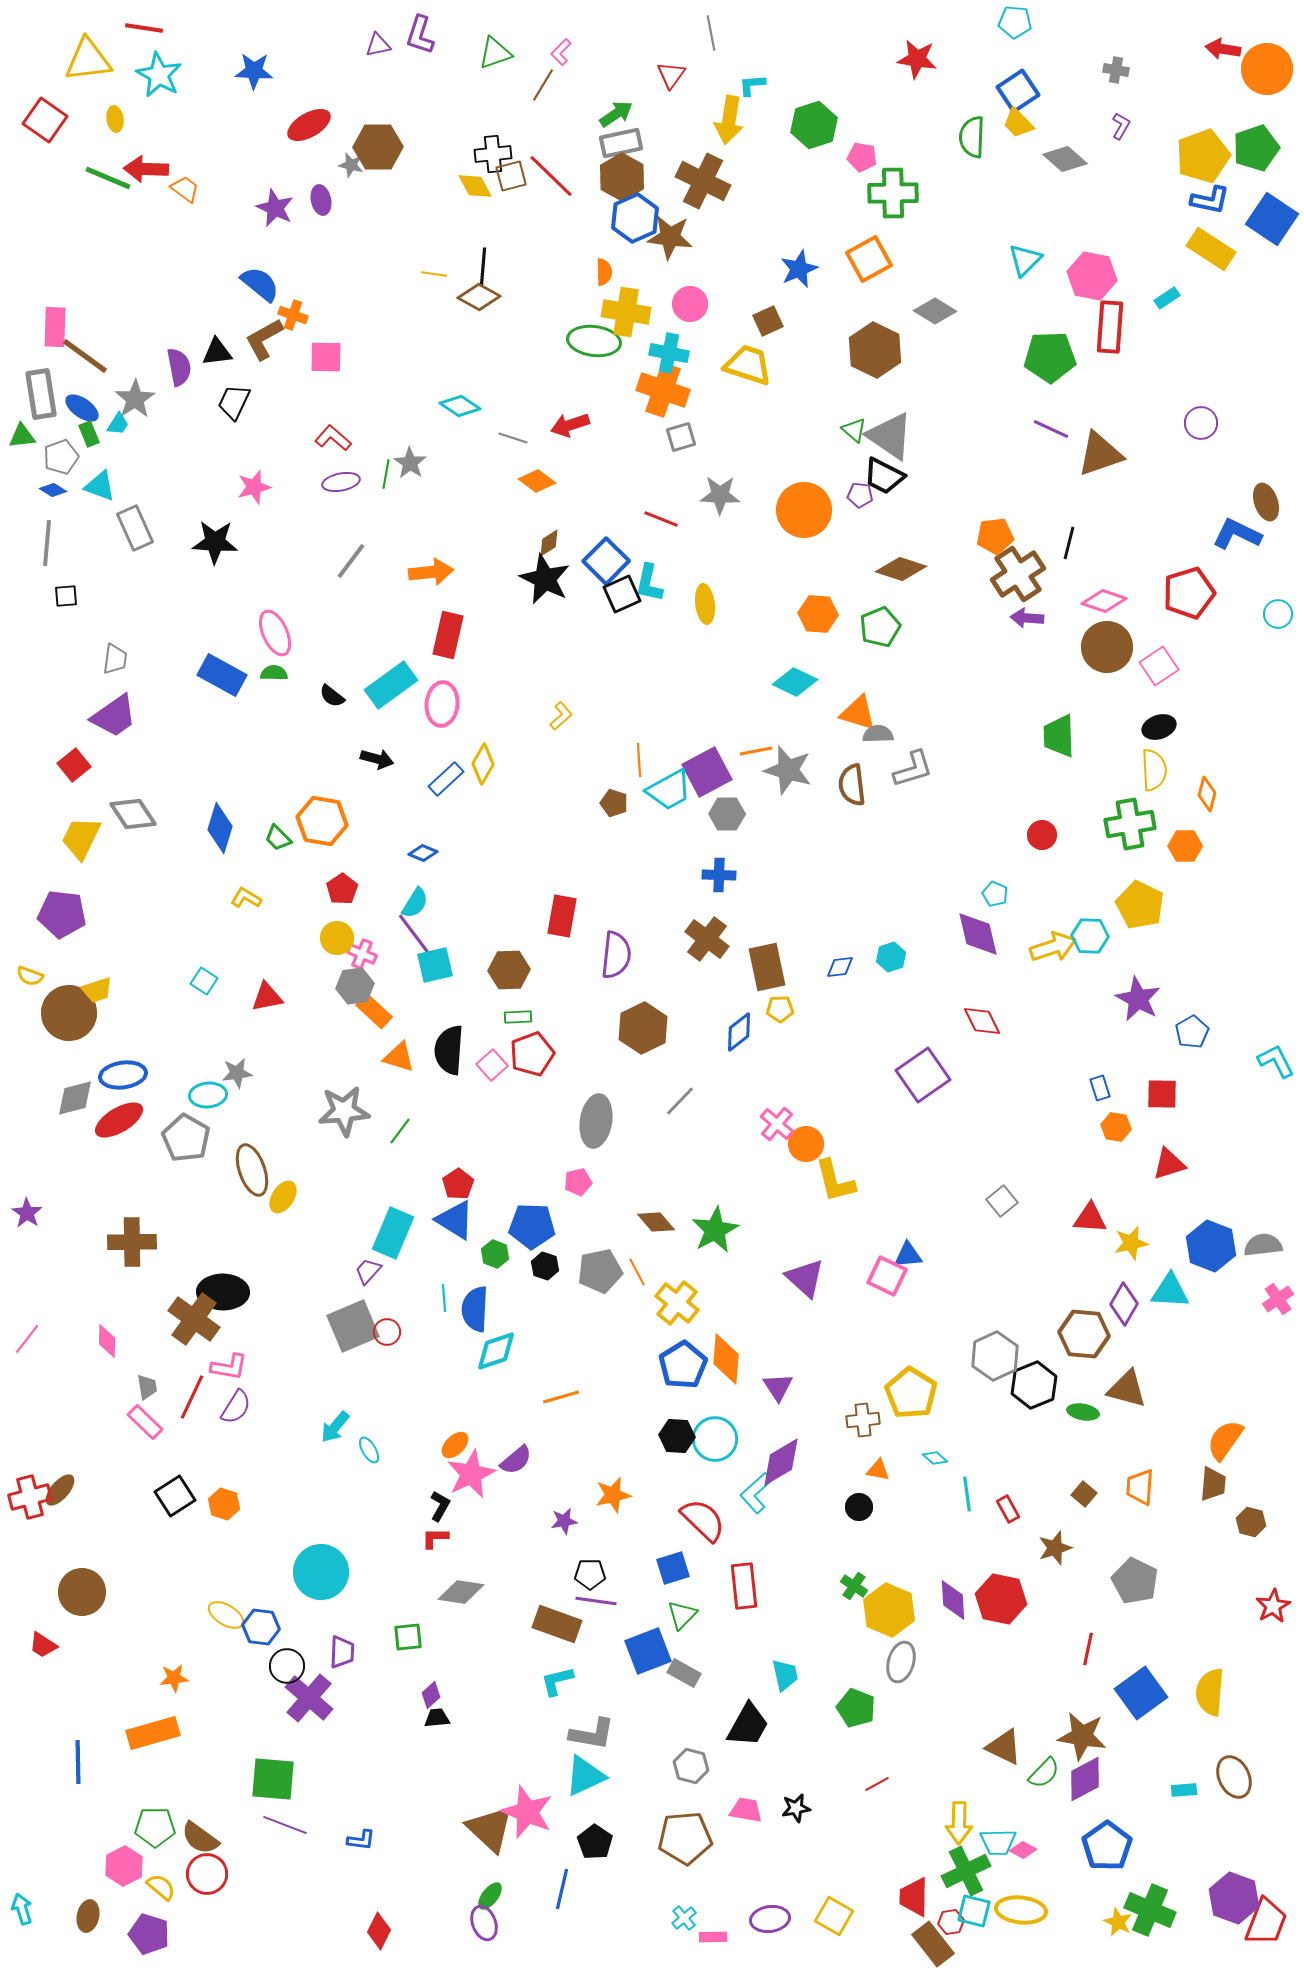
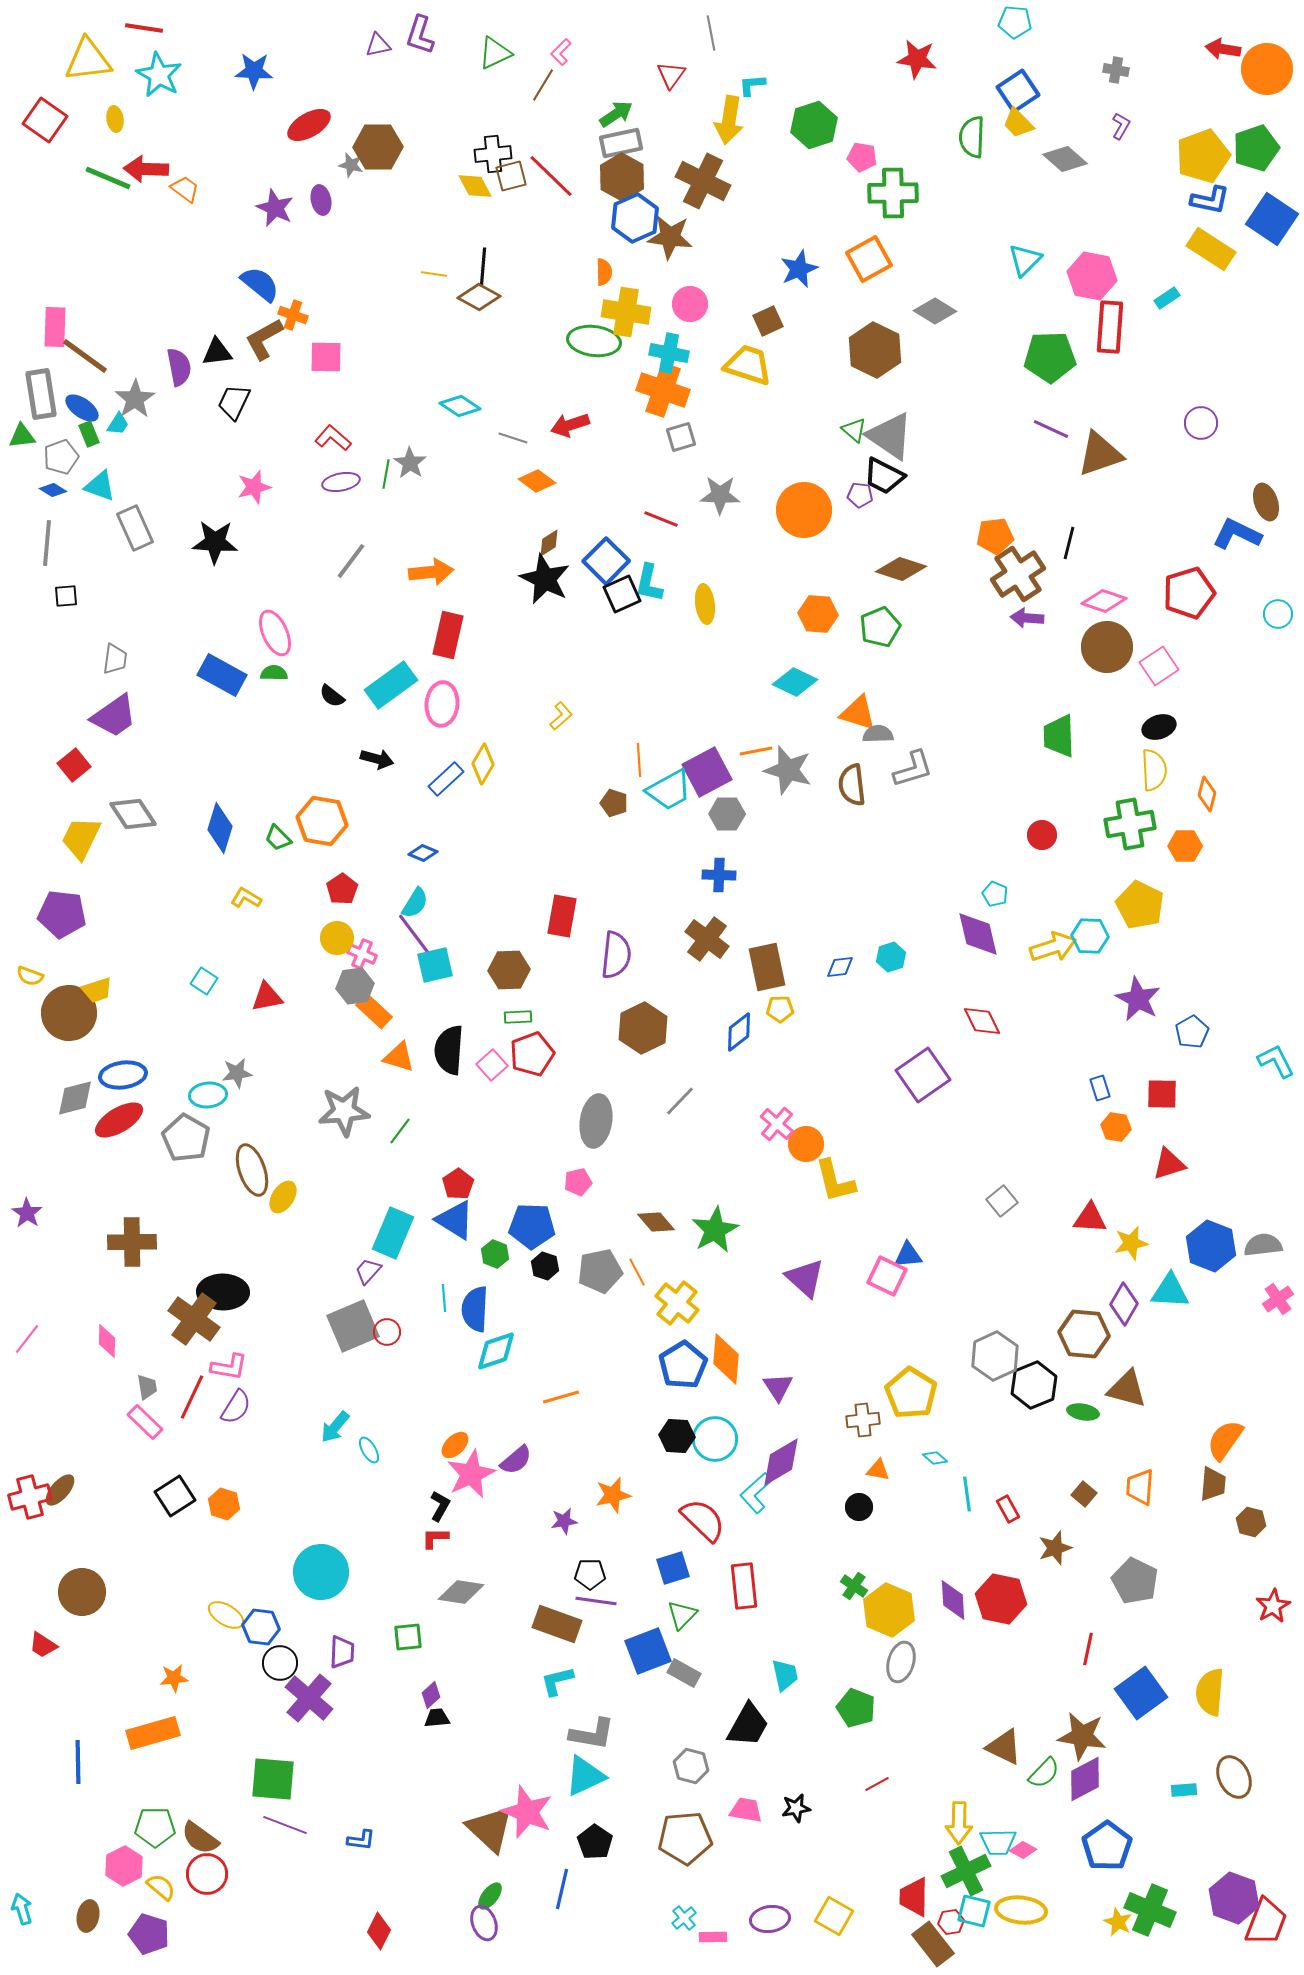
green triangle at (495, 53): rotated 6 degrees counterclockwise
black circle at (287, 1666): moved 7 px left, 3 px up
